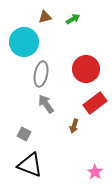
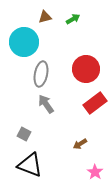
brown arrow: moved 6 px right, 18 px down; rotated 40 degrees clockwise
